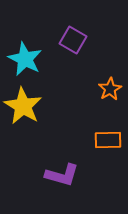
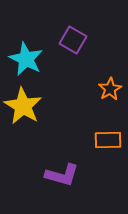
cyan star: moved 1 px right
